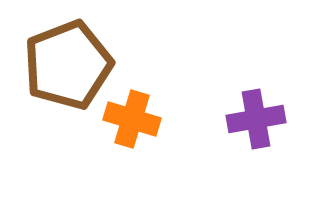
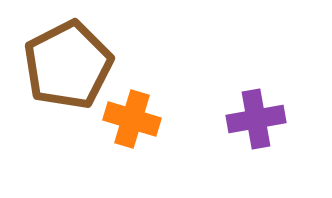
brown pentagon: rotated 6 degrees counterclockwise
